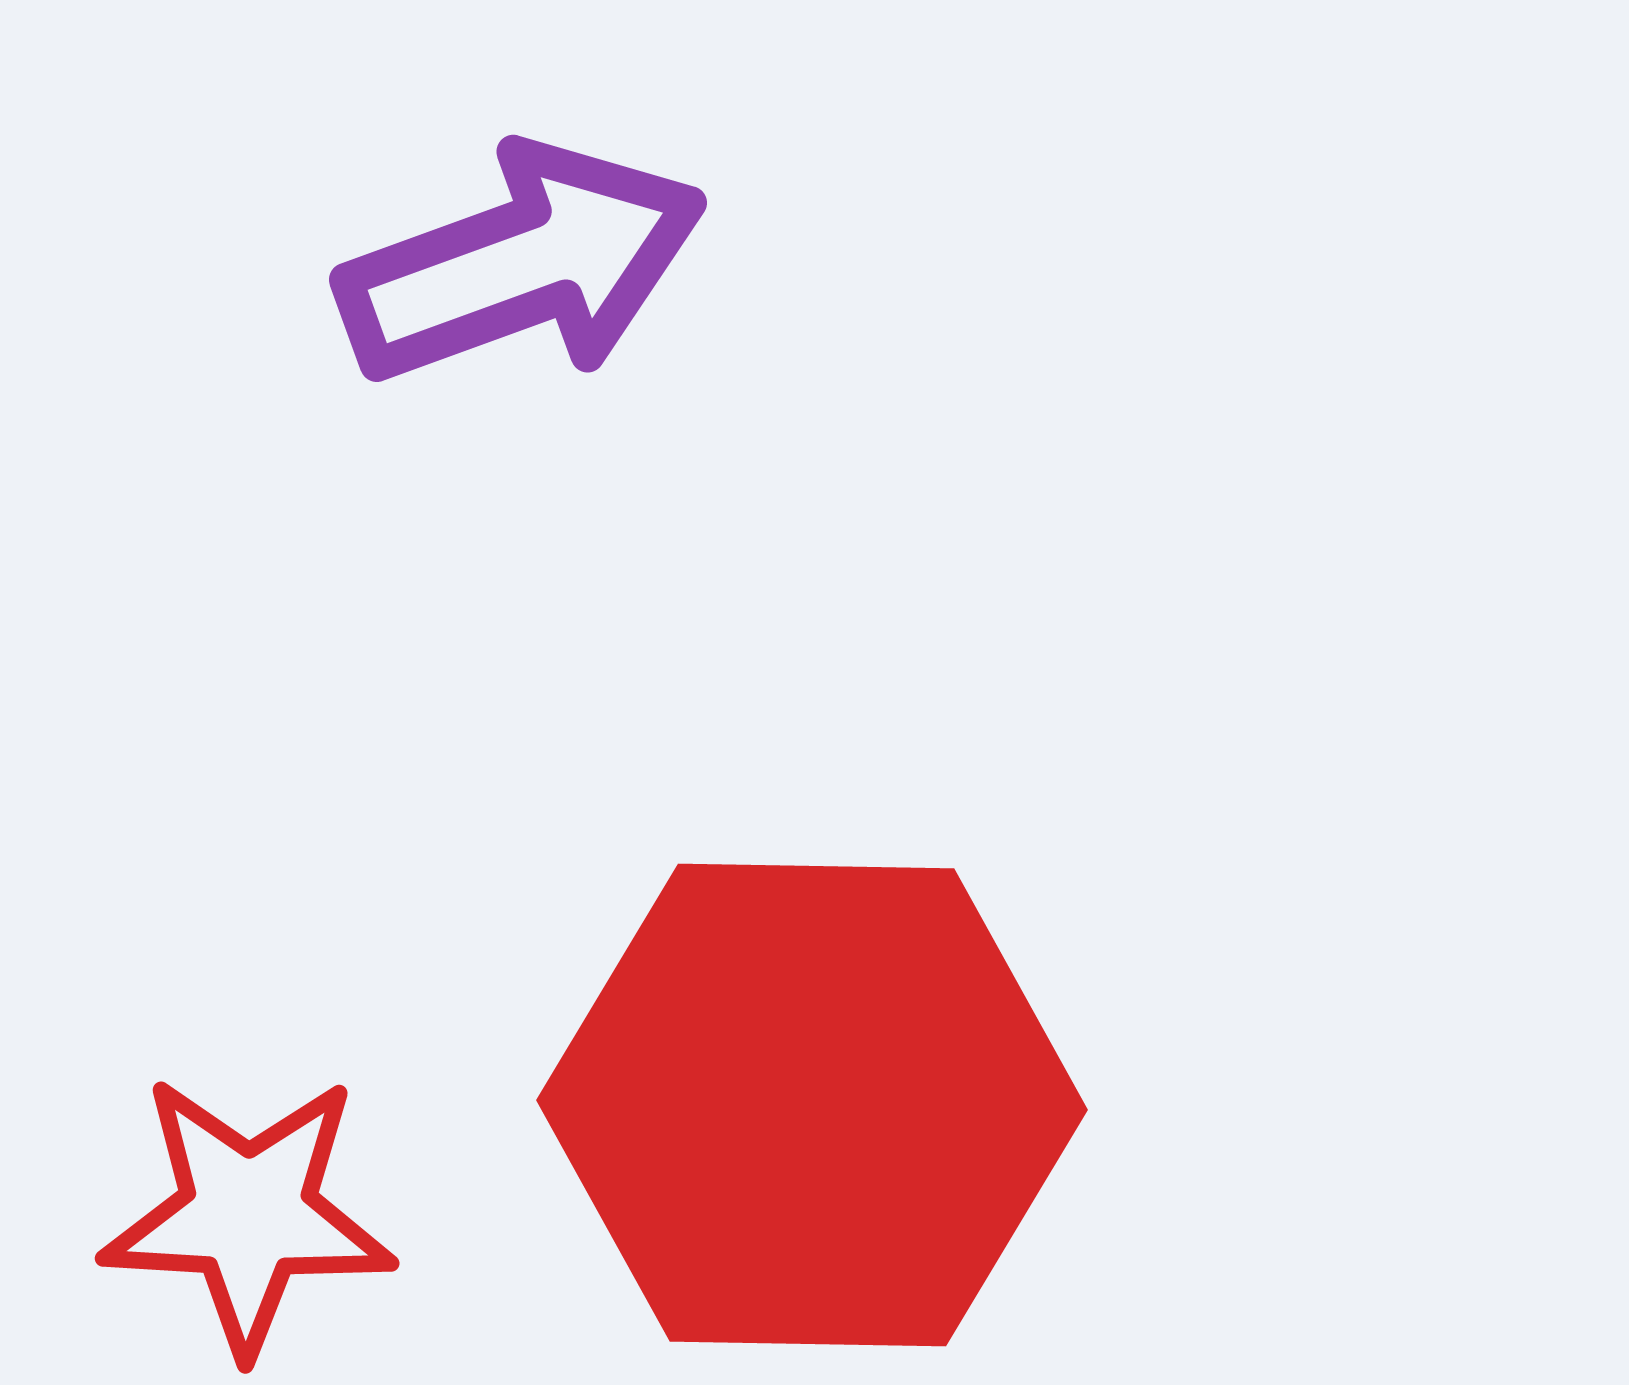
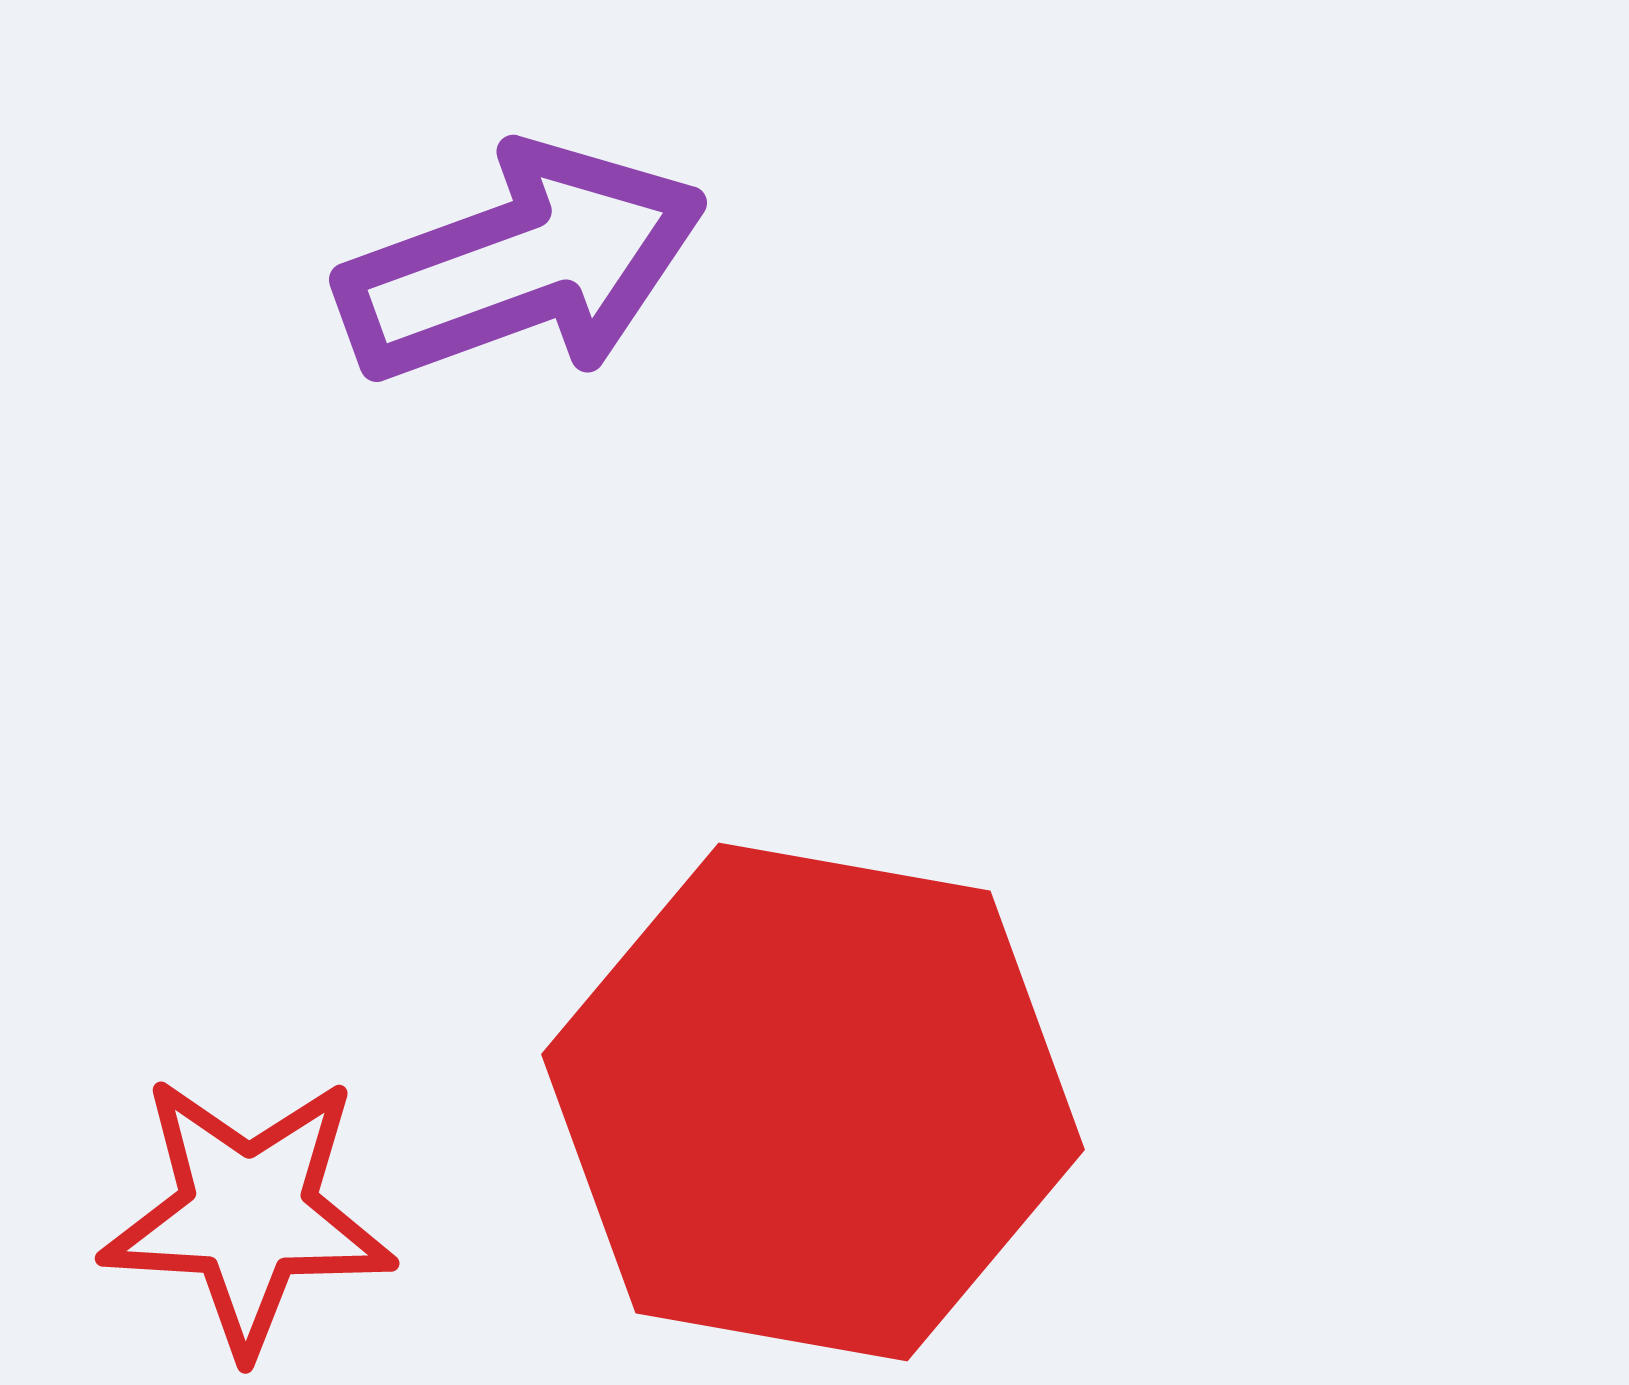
red hexagon: moved 1 px right, 3 px up; rotated 9 degrees clockwise
